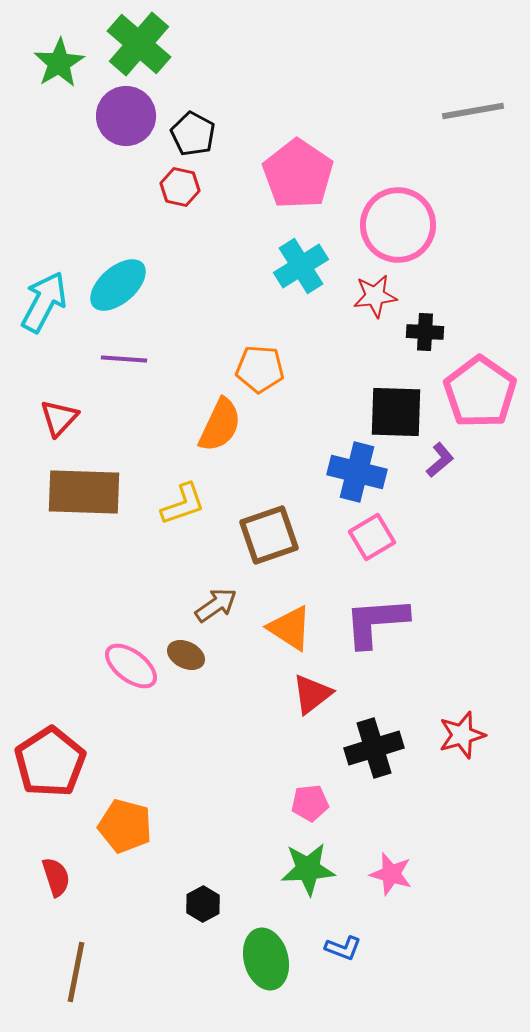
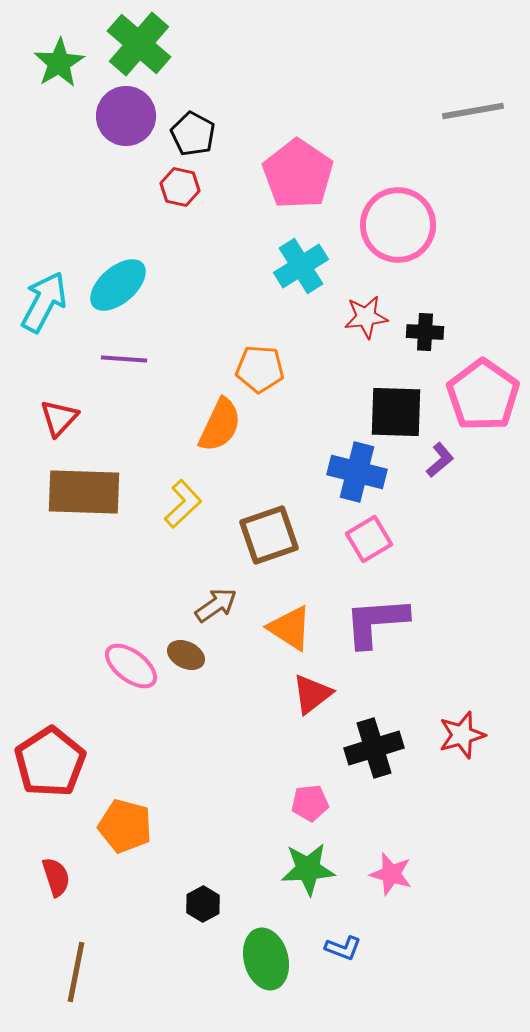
red star at (375, 296): moved 9 px left, 21 px down
pink pentagon at (480, 392): moved 3 px right, 3 px down
yellow L-shape at (183, 504): rotated 24 degrees counterclockwise
pink square at (372, 537): moved 3 px left, 2 px down
